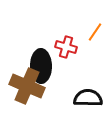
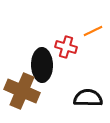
orange line: moved 2 px left, 1 px up; rotated 30 degrees clockwise
black ellipse: moved 1 px right, 1 px up
brown cross: moved 5 px left, 5 px down
